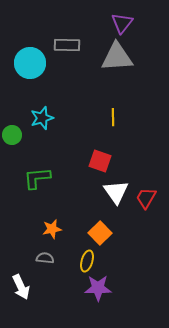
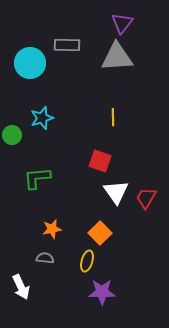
purple star: moved 4 px right, 4 px down
